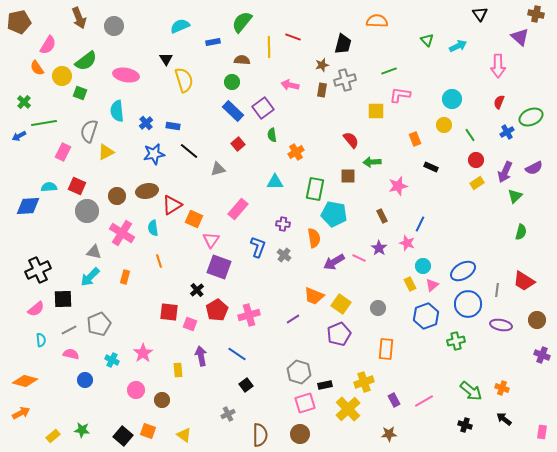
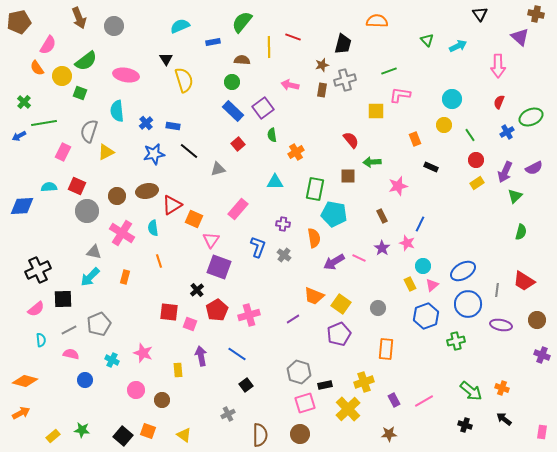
blue diamond at (28, 206): moved 6 px left
purple star at (379, 248): moved 3 px right
pink star at (143, 353): rotated 18 degrees counterclockwise
